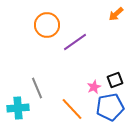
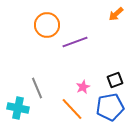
purple line: rotated 15 degrees clockwise
pink star: moved 11 px left
cyan cross: rotated 15 degrees clockwise
